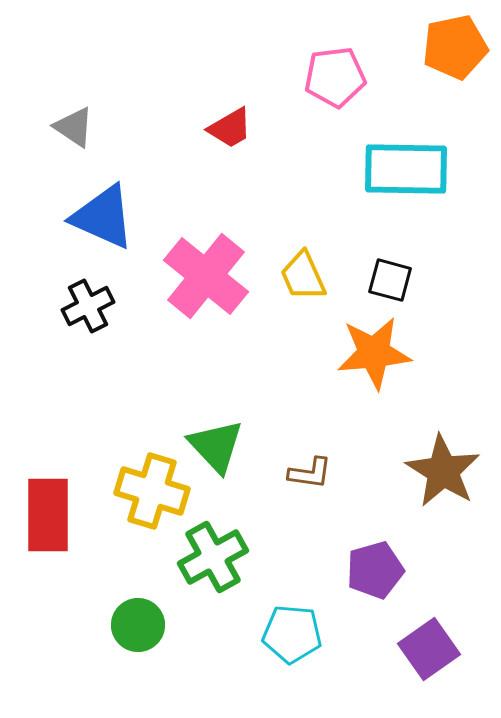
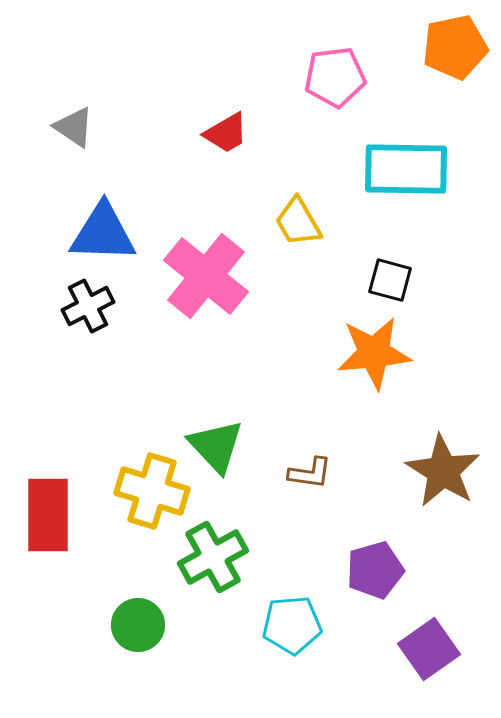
red trapezoid: moved 4 px left, 5 px down
blue triangle: moved 16 px down; rotated 22 degrees counterclockwise
yellow trapezoid: moved 5 px left, 54 px up; rotated 6 degrees counterclockwise
cyan pentagon: moved 9 px up; rotated 10 degrees counterclockwise
